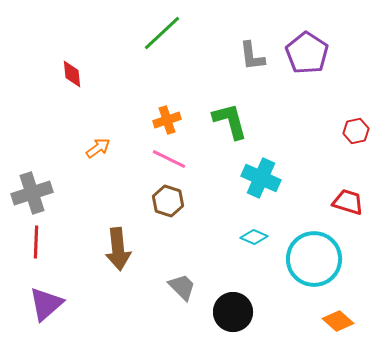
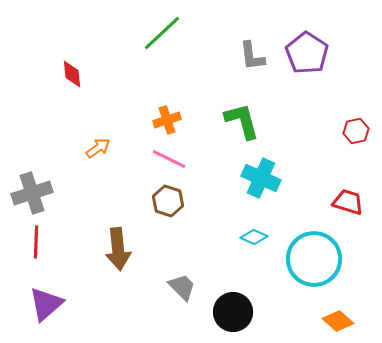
green L-shape: moved 12 px right
